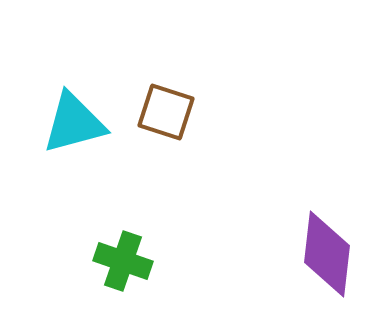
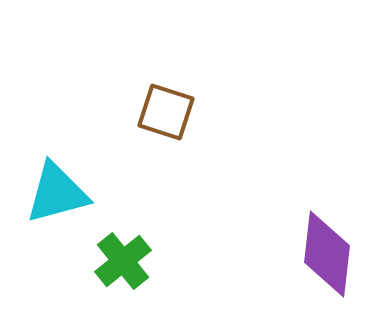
cyan triangle: moved 17 px left, 70 px down
green cross: rotated 32 degrees clockwise
